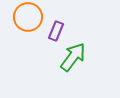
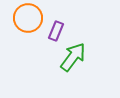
orange circle: moved 1 px down
